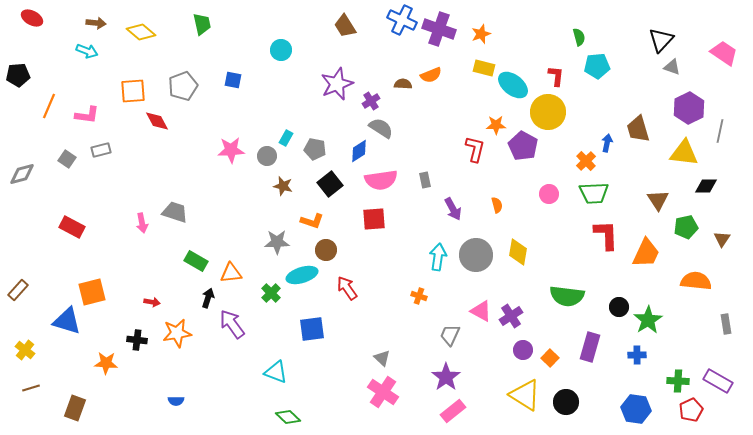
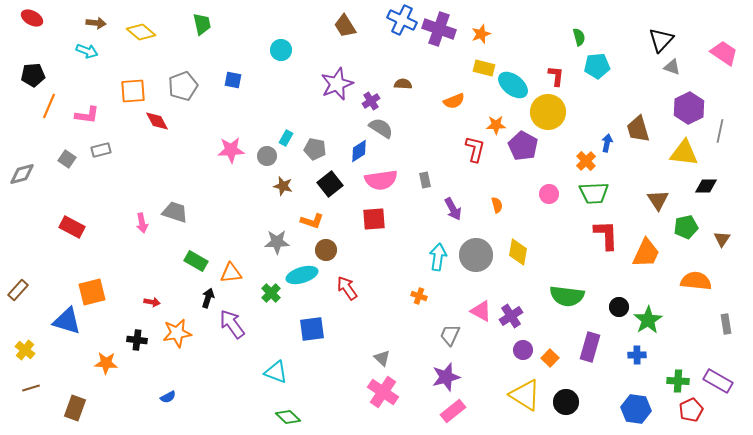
black pentagon at (18, 75): moved 15 px right
orange semicircle at (431, 75): moved 23 px right, 26 px down
purple star at (446, 377): rotated 20 degrees clockwise
blue semicircle at (176, 401): moved 8 px left, 4 px up; rotated 28 degrees counterclockwise
